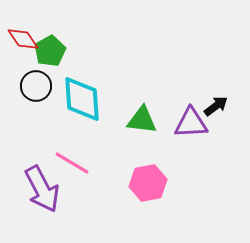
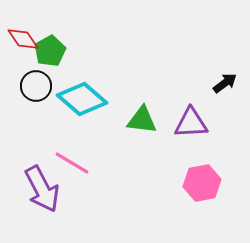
cyan diamond: rotated 45 degrees counterclockwise
black arrow: moved 9 px right, 23 px up
pink hexagon: moved 54 px right
